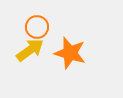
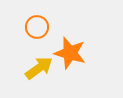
yellow arrow: moved 9 px right, 18 px down
